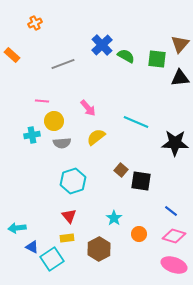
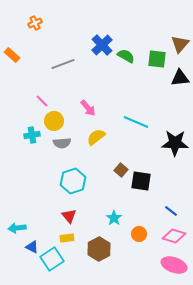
pink line: rotated 40 degrees clockwise
